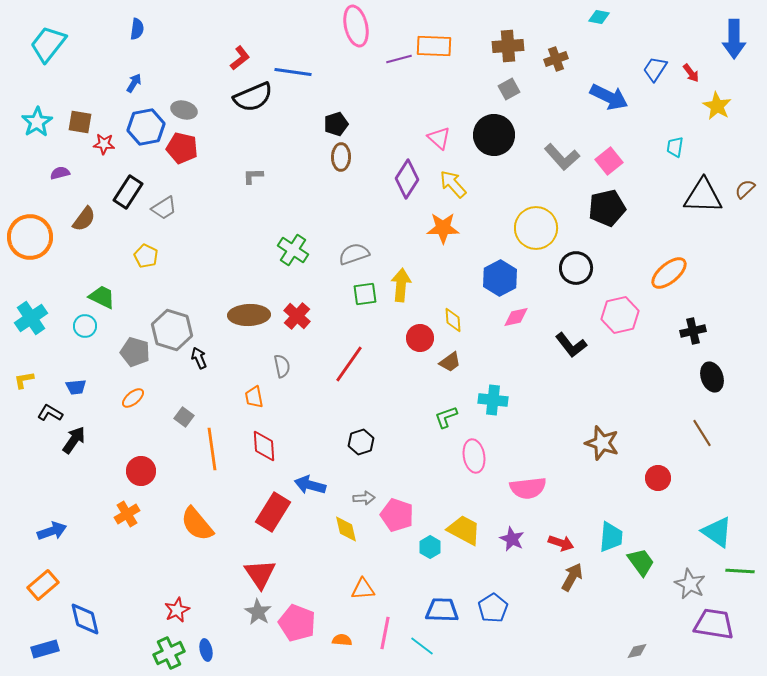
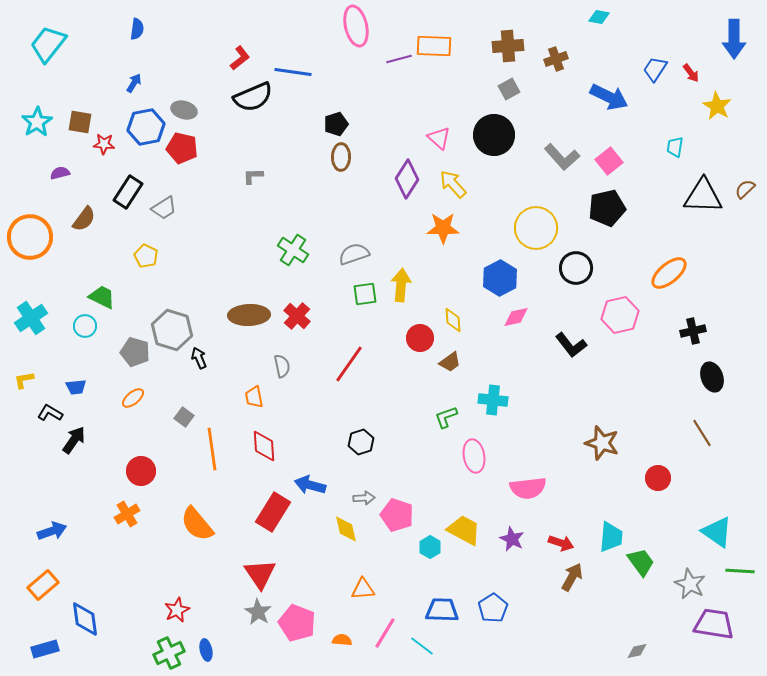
blue diamond at (85, 619): rotated 6 degrees clockwise
pink line at (385, 633): rotated 20 degrees clockwise
